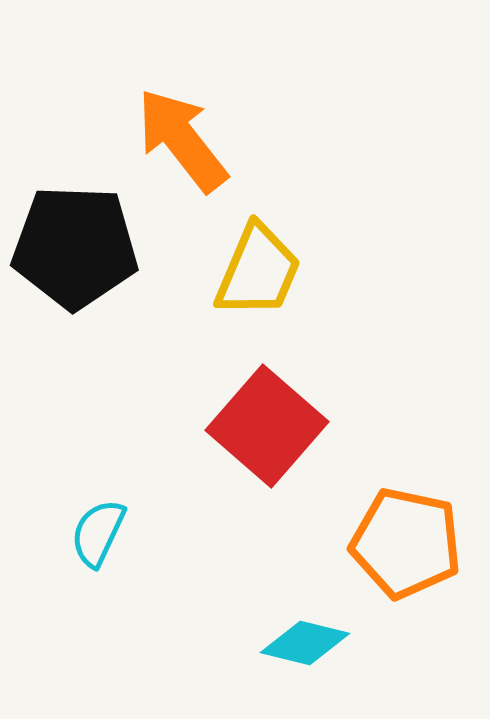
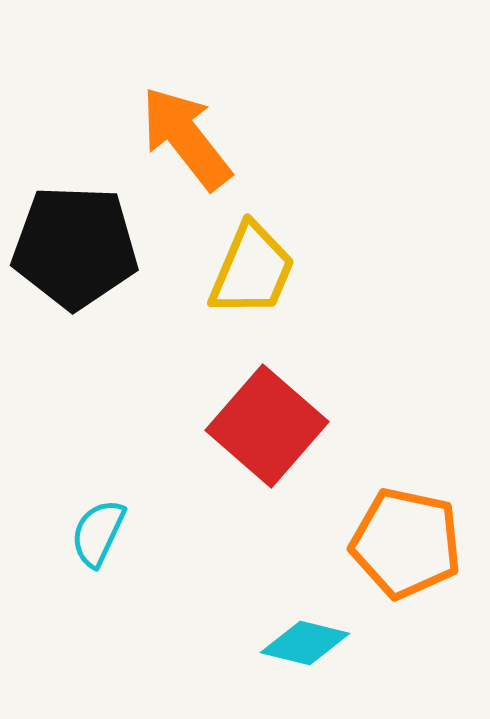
orange arrow: moved 4 px right, 2 px up
yellow trapezoid: moved 6 px left, 1 px up
